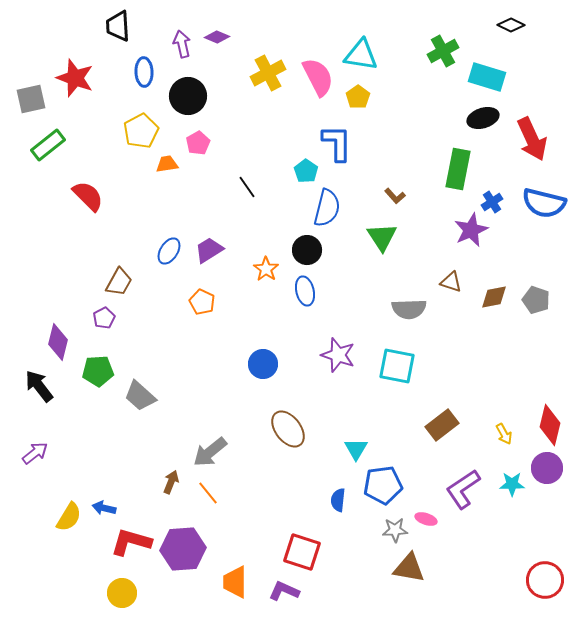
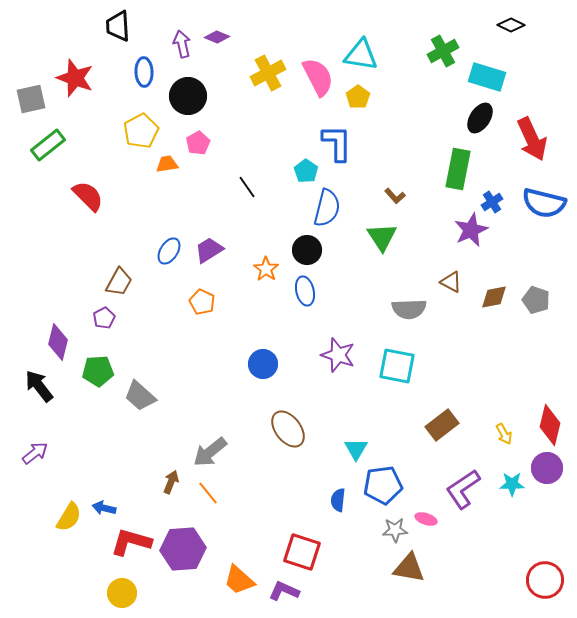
black ellipse at (483, 118): moved 3 px left; rotated 40 degrees counterclockwise
brown triangle at (451, 282): rotated 10 degrees clockwise
orange trapezoid at (235, 582): moved 4 px right, 2 px up; rotated 48 degrees counterclockwise
